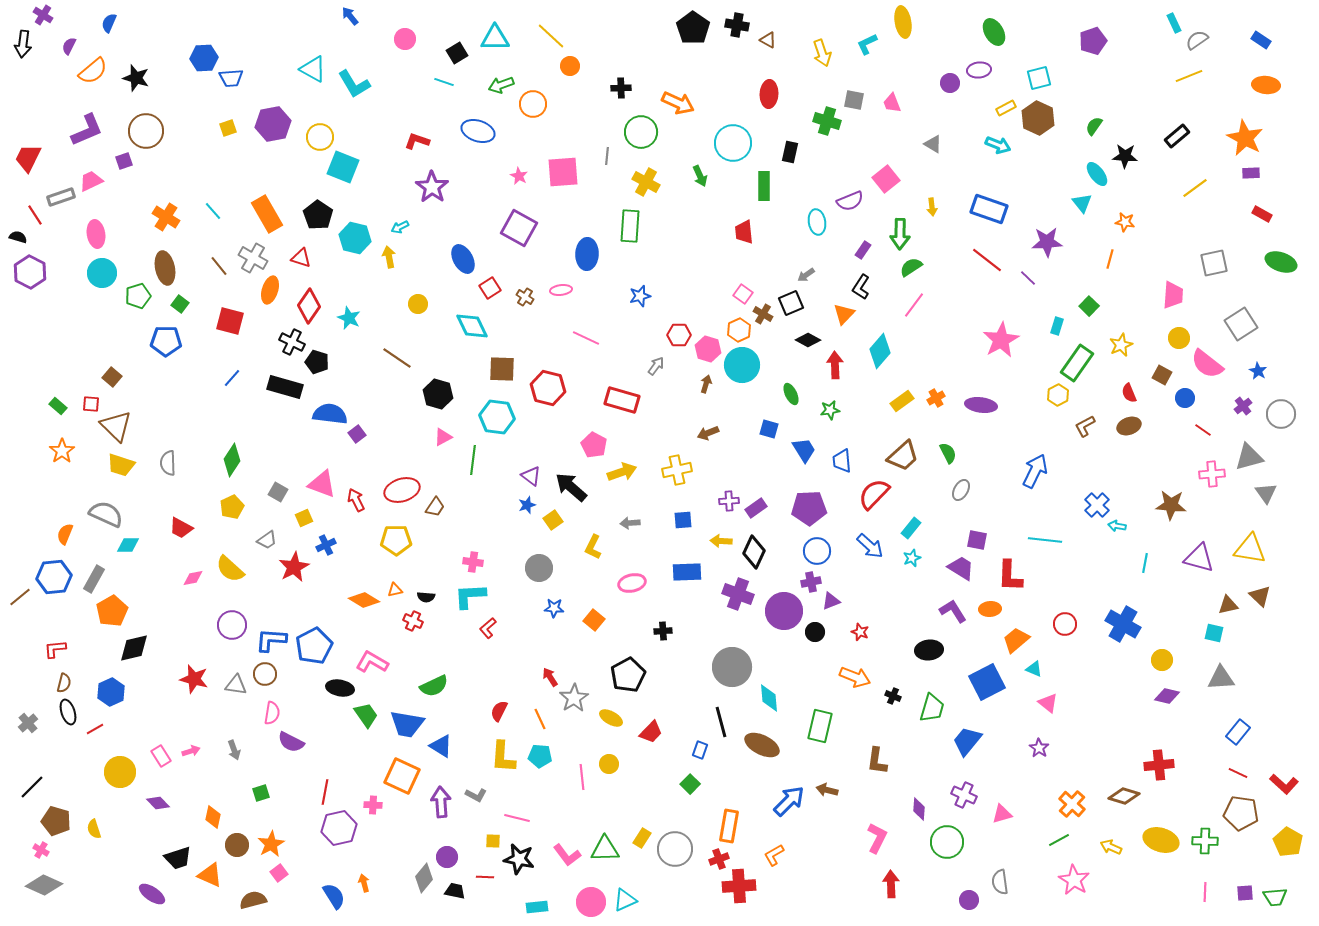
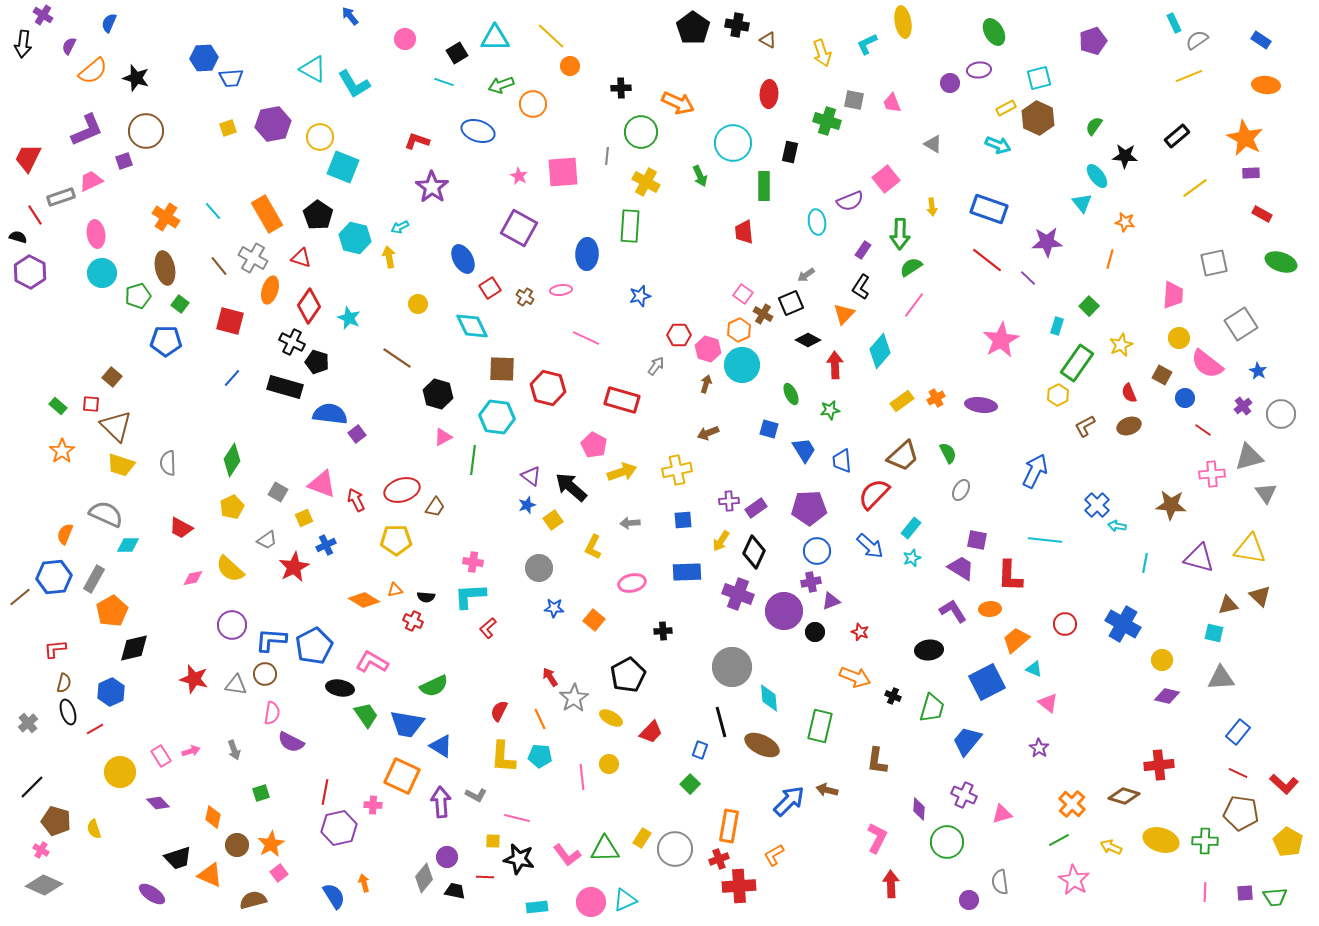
cyan ellipse at (1097, 174): moved 2 px down
yellow arrow at (721, 541): rotated 60 degrees counterclockwise
